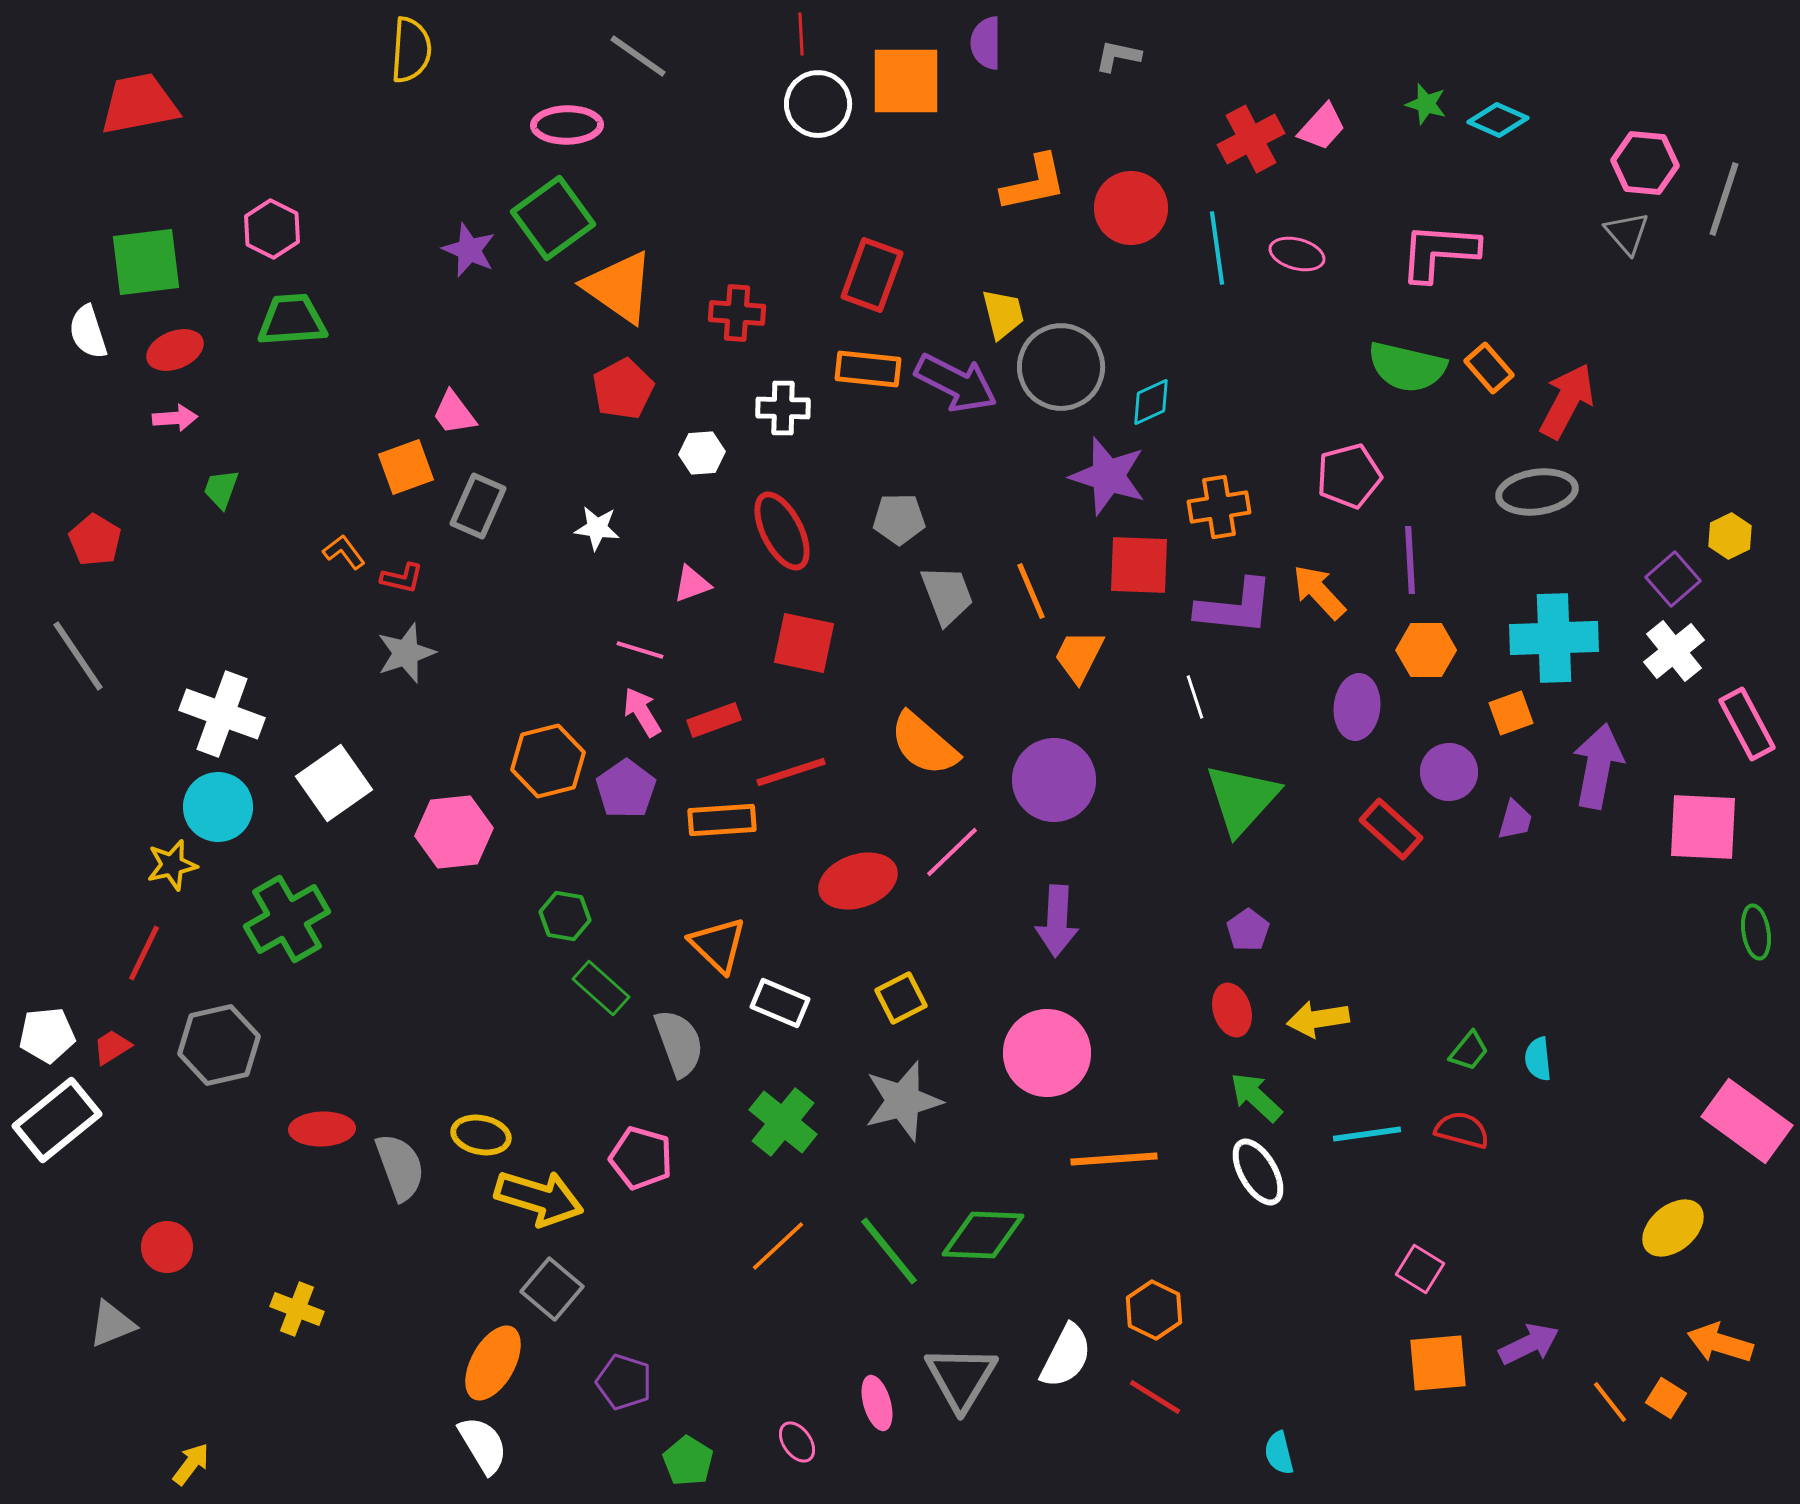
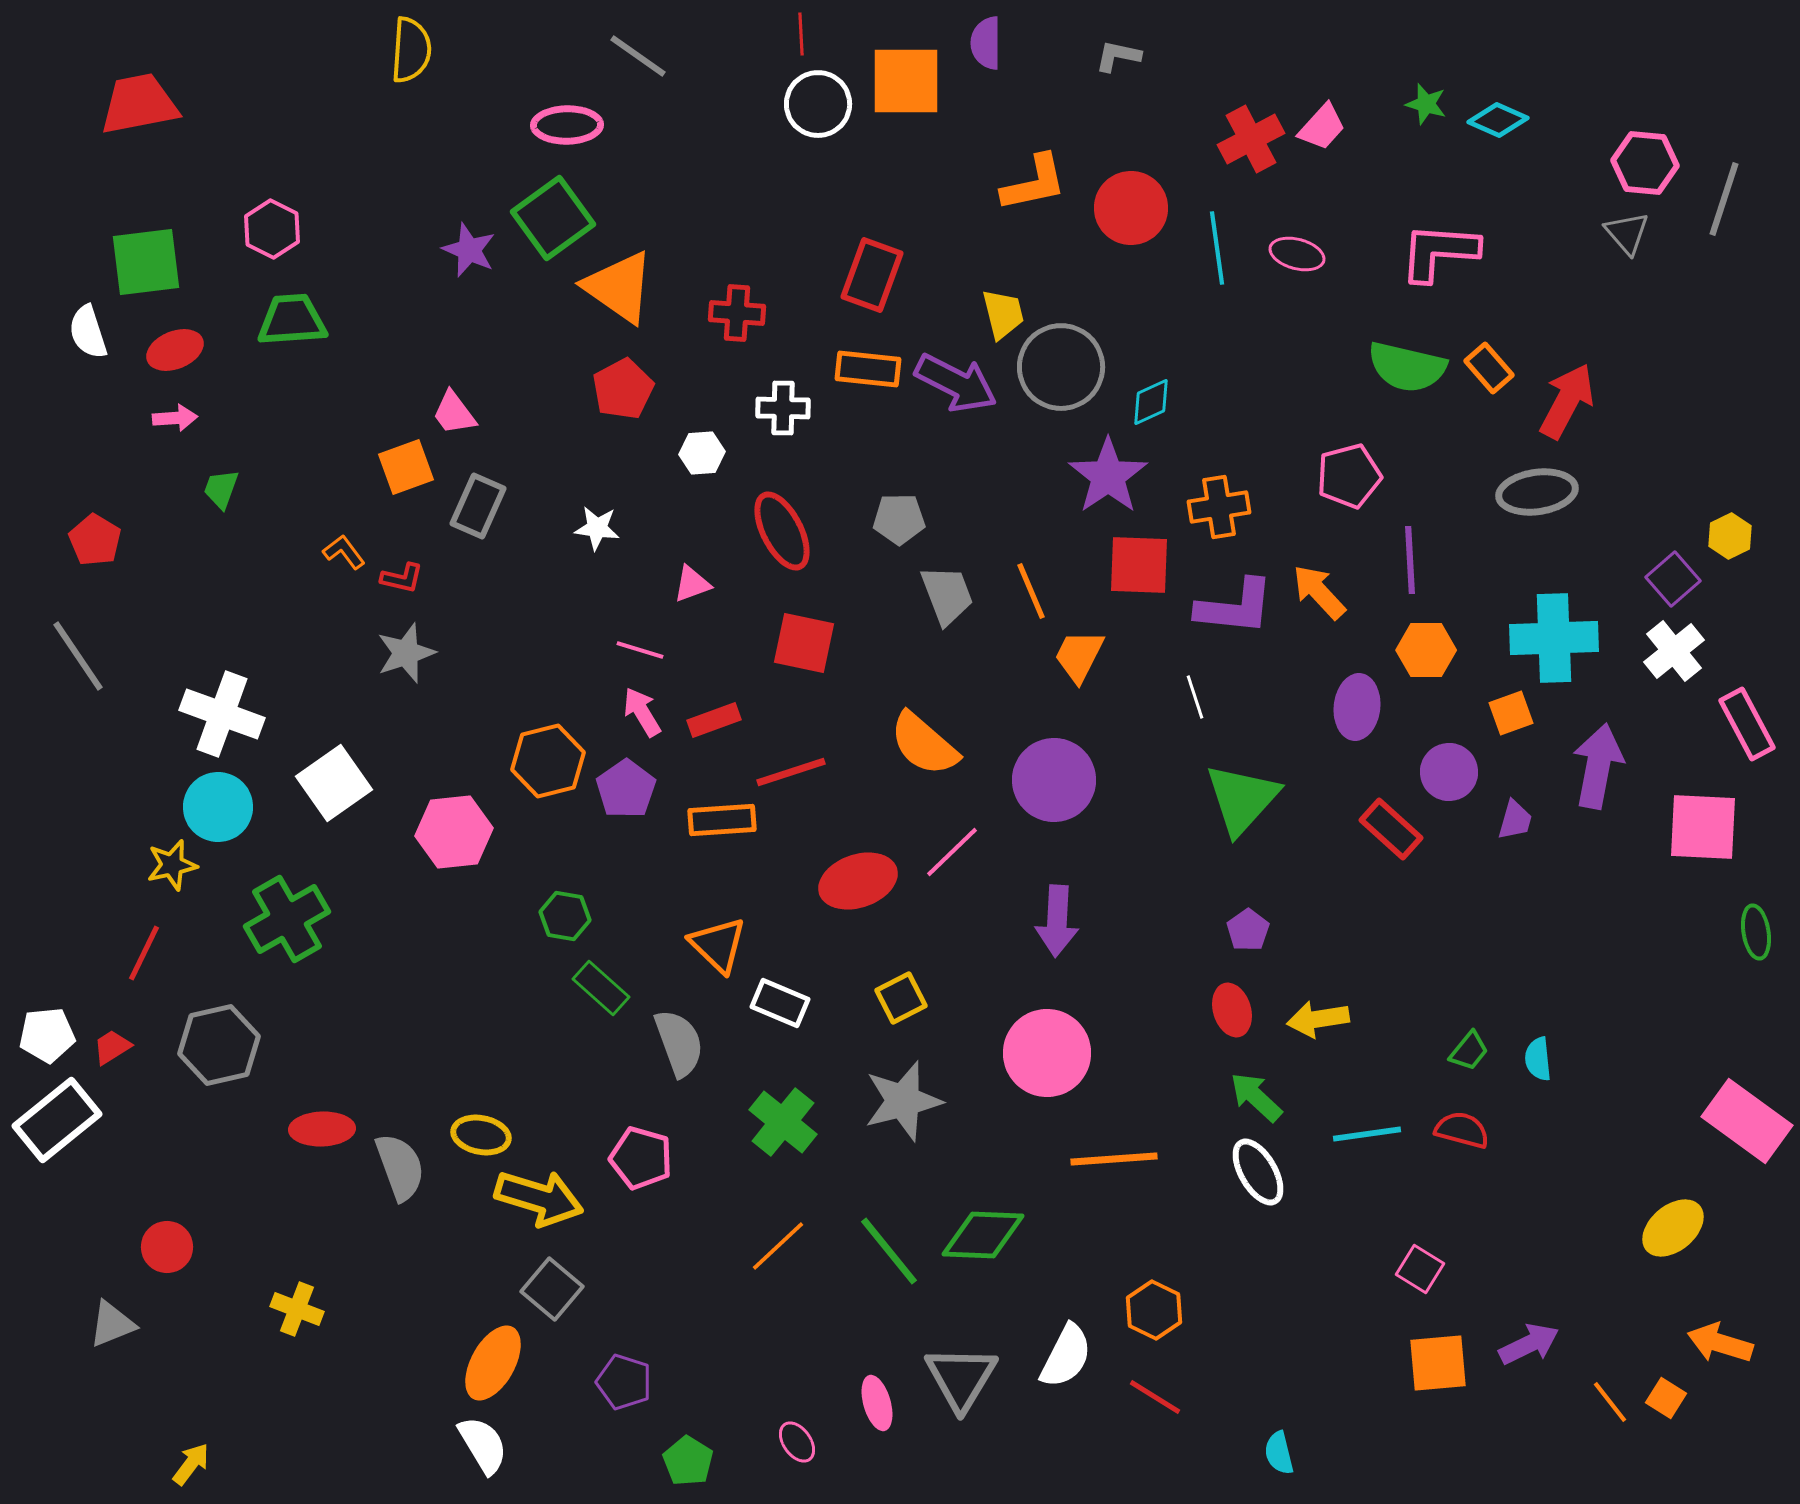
purple star at (1108, 476): rotated 20 degrees clockwise
